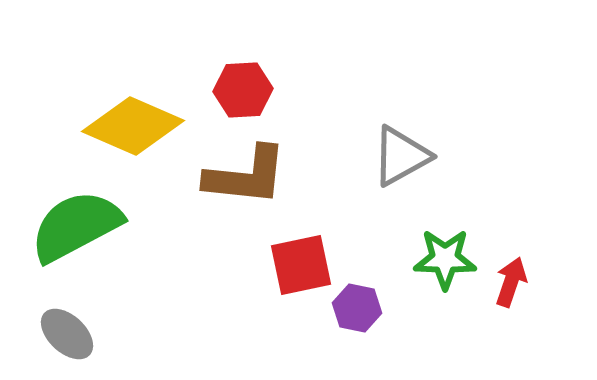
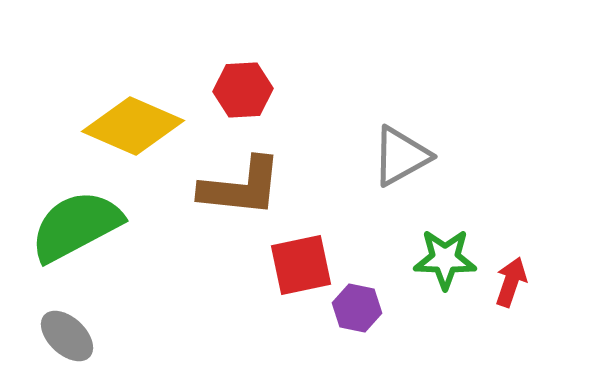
brown L-shape: moved 5 px left, 11 px down
gray ellipse: moved 2 px down
